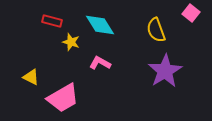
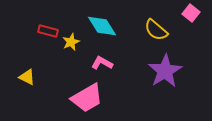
red rectangle: moved 4 px left, 10 px down
cyan diamond: moved 2 px right, 1 px down
yellow semicircle: rotated 30 degrees counterclockwise
yellow star: rotated 30 degrees clockwise
pink L-shape: moved 2 px right
yellow triangle: moved 4 px left
pink trapezoid: moved 24 px right
